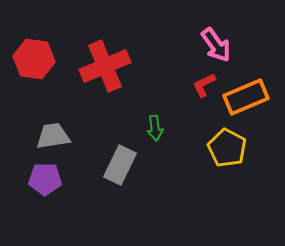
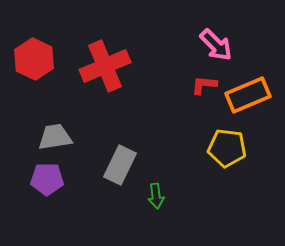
pink arrow: rotated 9 degrees counterclockwise
red hexagon: rotated 18 degrees clockwise
red L-shape: rotated 32 degrees clockwise
orange rectangle: moved 2 px right, 2 px up
green arrow: moved 1 px right, 68 px down
gray trapezoid: moved 2 px right, 1 px down
yellow pentagon: rotated 21 degrees counterclockwise
purple pentagon: moved 2 px right
